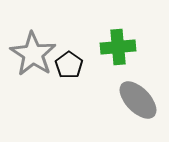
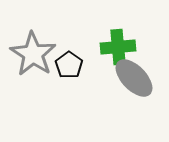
gray ellipse: moved 4 px left, 22 px up
